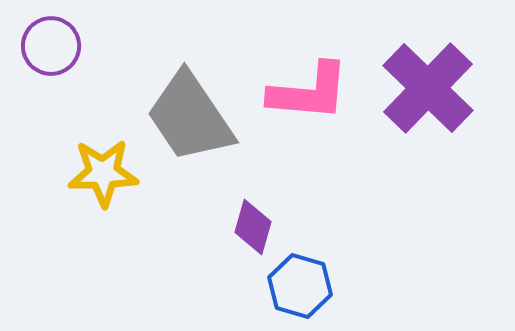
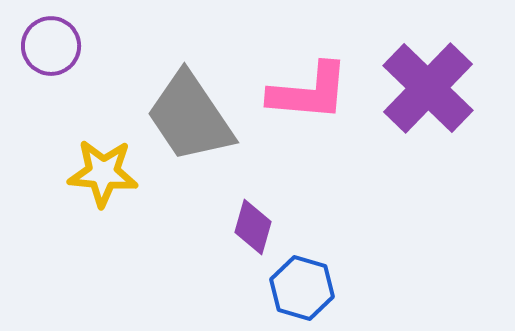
yellow star: rotated 6 degrees clockwise
blue hexagon: moved 2 px right, 2 px down
